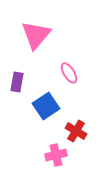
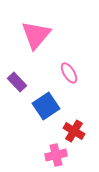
purple rectangle: rotated 54 degrees counterclockwise
red cross: moved 2 px left
